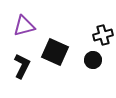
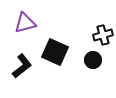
purple triangle: moved 1 px right, 3 px up
black L-shape: rotated 25 degrees clockwise
